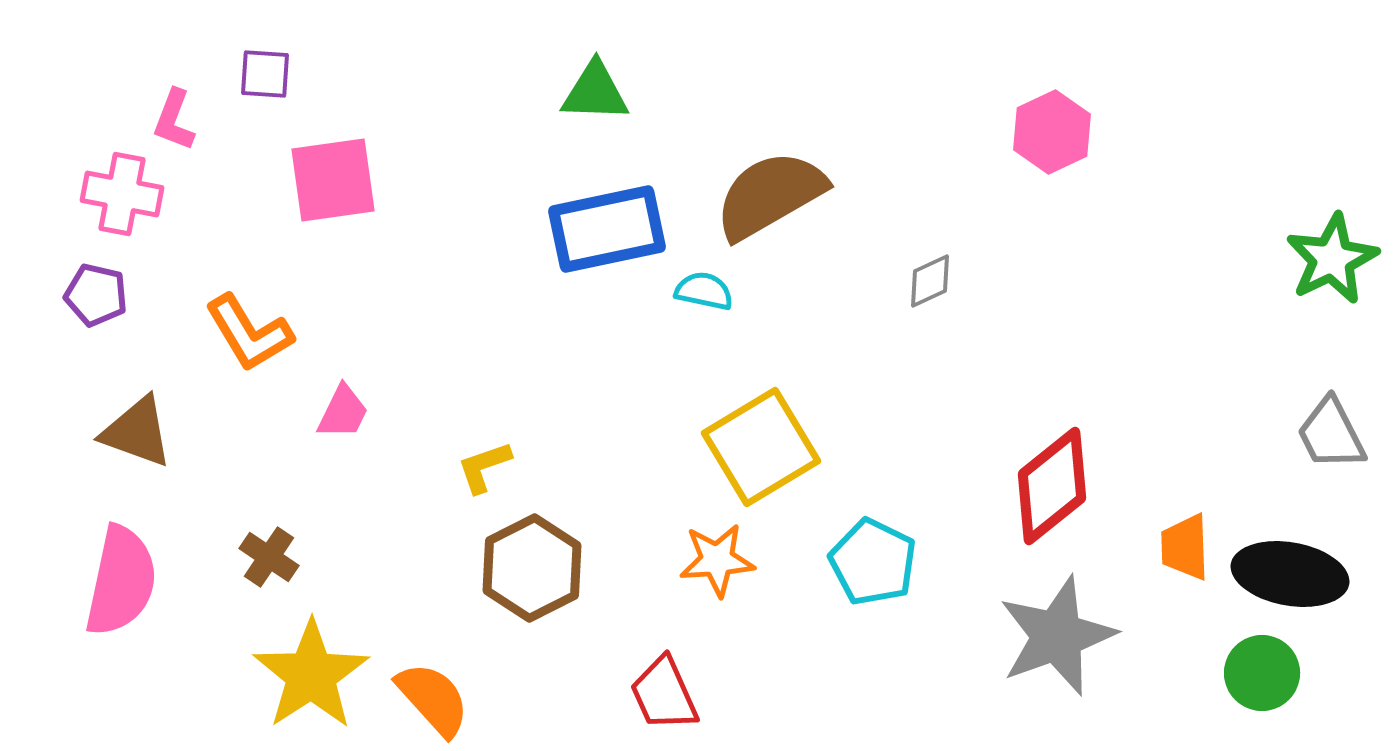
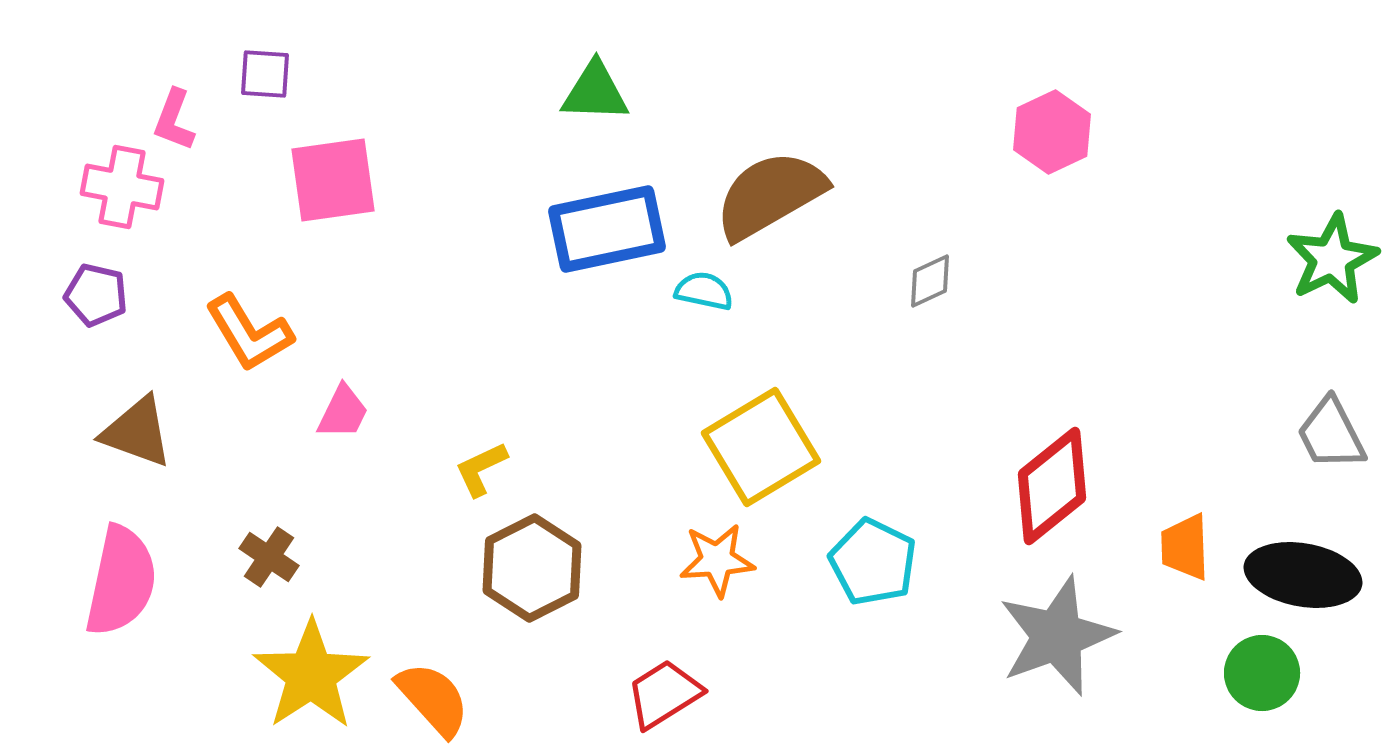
pink cross: moved 7 px up
yellow L-shape: moved 3 px left, 2 px down; rotated 6 degrees counterclockwise
black ellipse: moved 13 px right, 1 px down
red trapezoid: rotated 82 degrees clockwise
